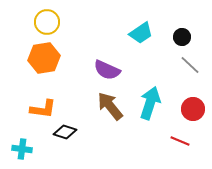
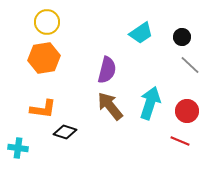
purple semicircle: rotated 100 degrees counterclockwise
red circle: moved 6 px left, 2 px down
cyan cross: moved 4 px left, 1 px up
